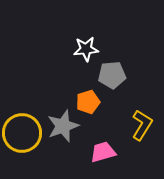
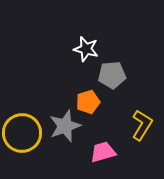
white star: rotated 20 degrees clockwise
gray star: moved 2 px right
